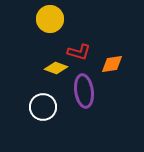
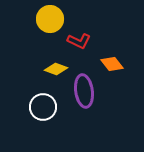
red L-shape: moved 11 px up; rotated 10 degrees clockwise
orange diamond: rotated 60 degrees clockwise
yellow diamond: moved 1 px down
